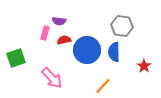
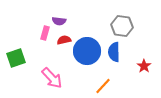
blue circle: moved 1 px down
